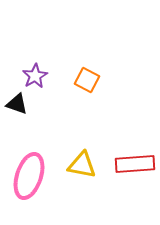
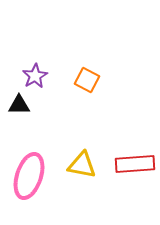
black triangle: moved 2 px right, 1 px down; rotated 20 degrees counterclockwise
